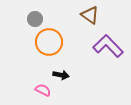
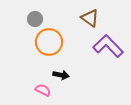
brown triangle: moved 3 px down
